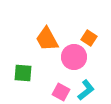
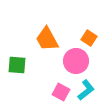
pink circle: moved 2 px right, 4 px down
green square: moved 6 px left, 8 px up
